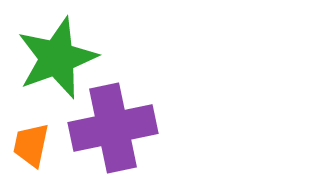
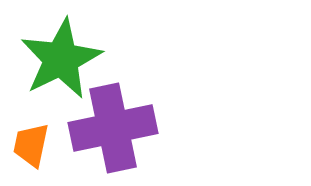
green star: moved 4 px right, 1 px down; rotated 6 degrees counterclockwise
